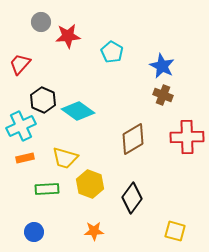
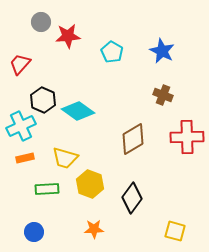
blue star: moved 15 px up
orange star: moved 2 px up
